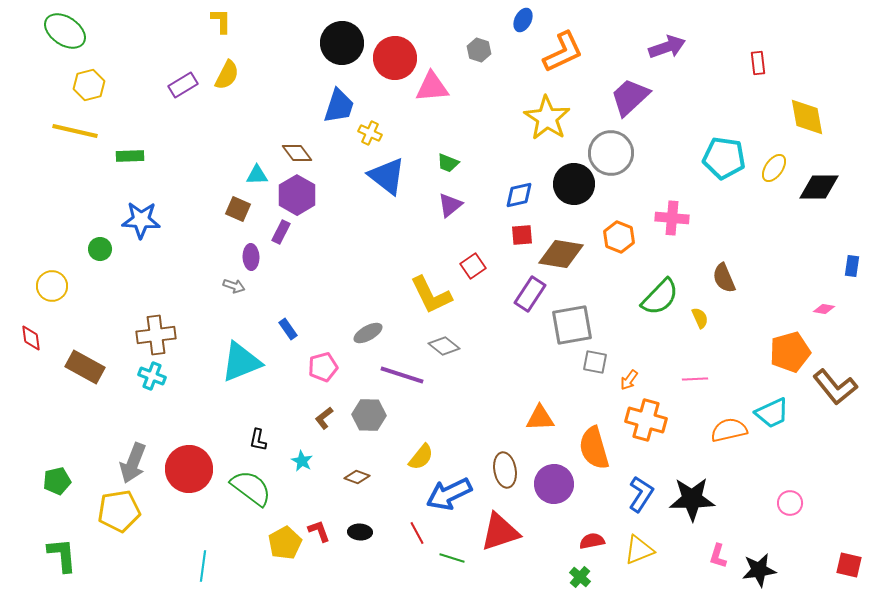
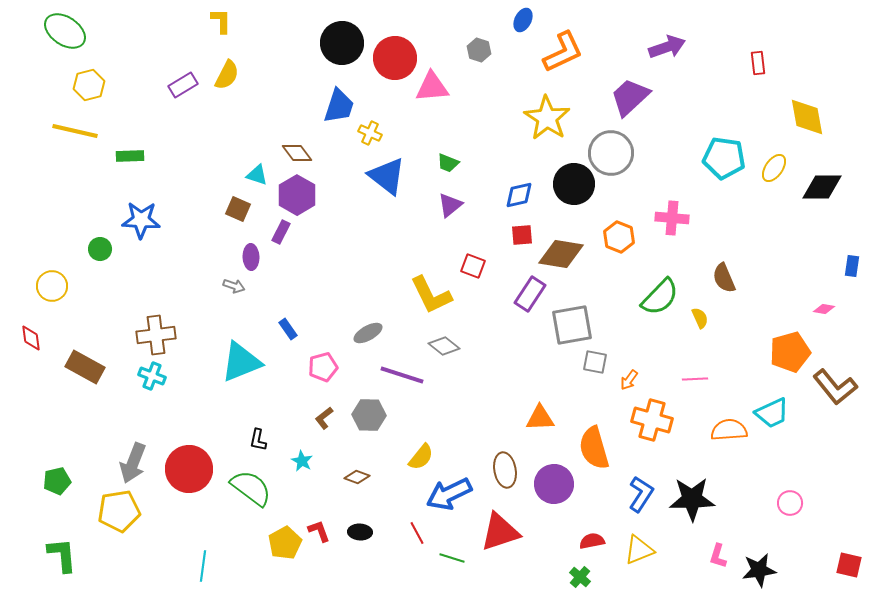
cyan triangle at (257, 175): rotated 20 degrees clockwise
black diamond at (819, 187): moved 3 px right
red square at (473, 266): rotated 35 degrees counterclockwise
orange cross at (646, 420): moved 6 px right
orange semicircle at (729, 430): rotated 9 degrees clockwise
